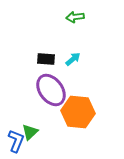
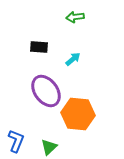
black rectangle: moved 7 px left, 12 px up
purple ellipse: moved 5 px left, 1 px down
orange hexagon: moved 2 px down
green triangle: moved 19 px right, 15 px down
